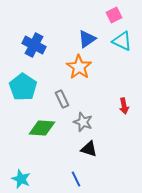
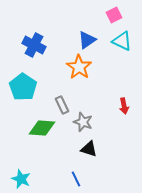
blue triangle: moved 1 px down
gray rectangle: moved 6 px down
